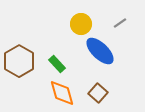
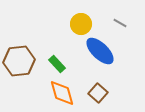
gray line: rotated 64 degrees clockwise
brown hexagon: rotated 24 degrees clockwise
